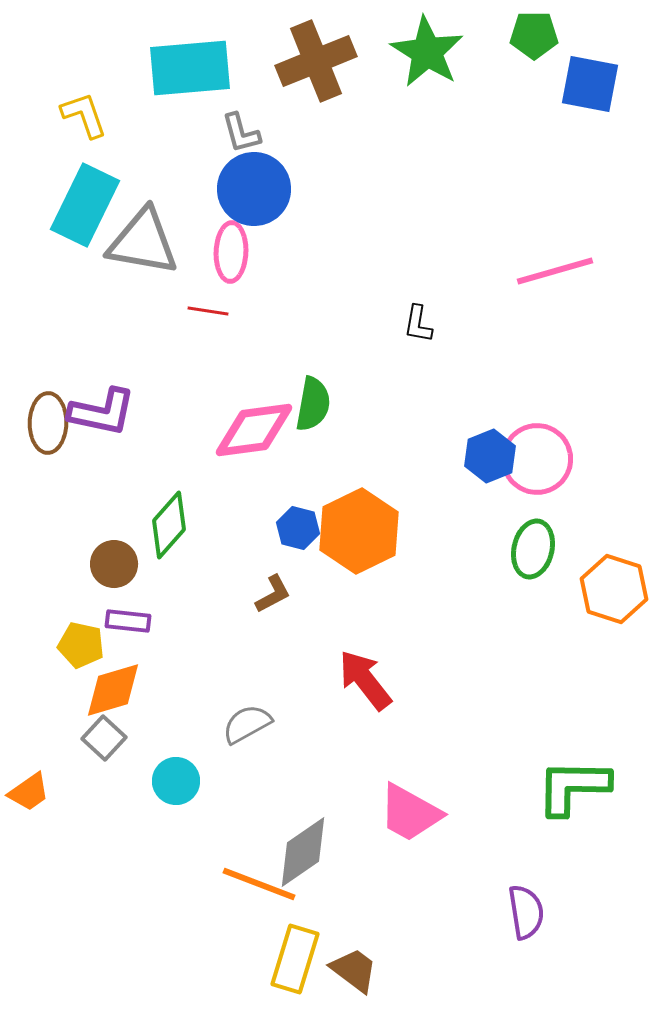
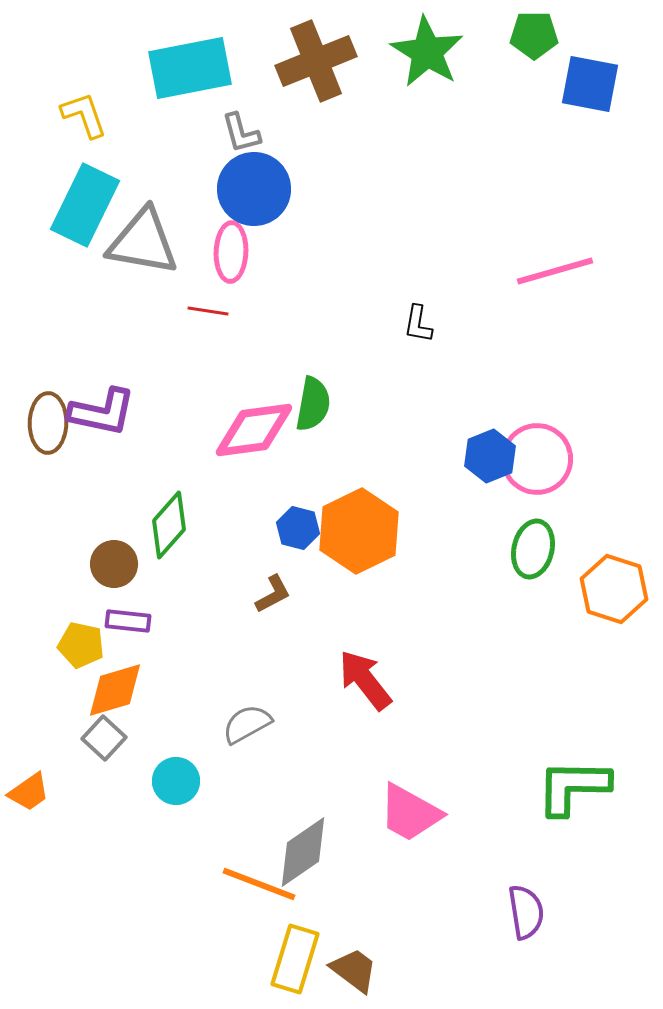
cyan rectangle at (190, 68): rotated 6 degrees counterclockwise
orange diamond at (113, 690): moved 2 px right
